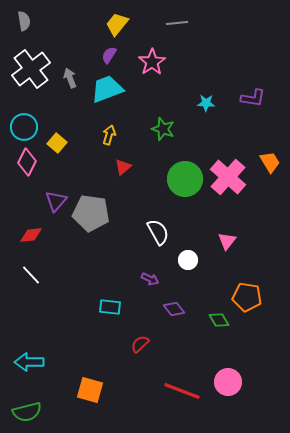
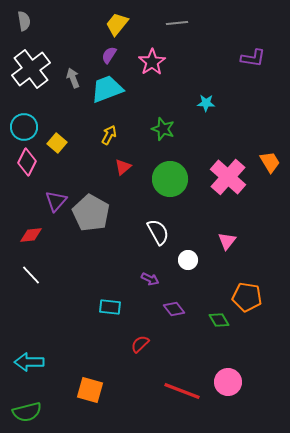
gray arrow: moved 3 px right
purple L-shape: moved 40 px up
yellow arrow: rotated 12 degrees clockwise
green circle: moved 15 px left
gray pentagon: rotated 21 degrees clockwise
